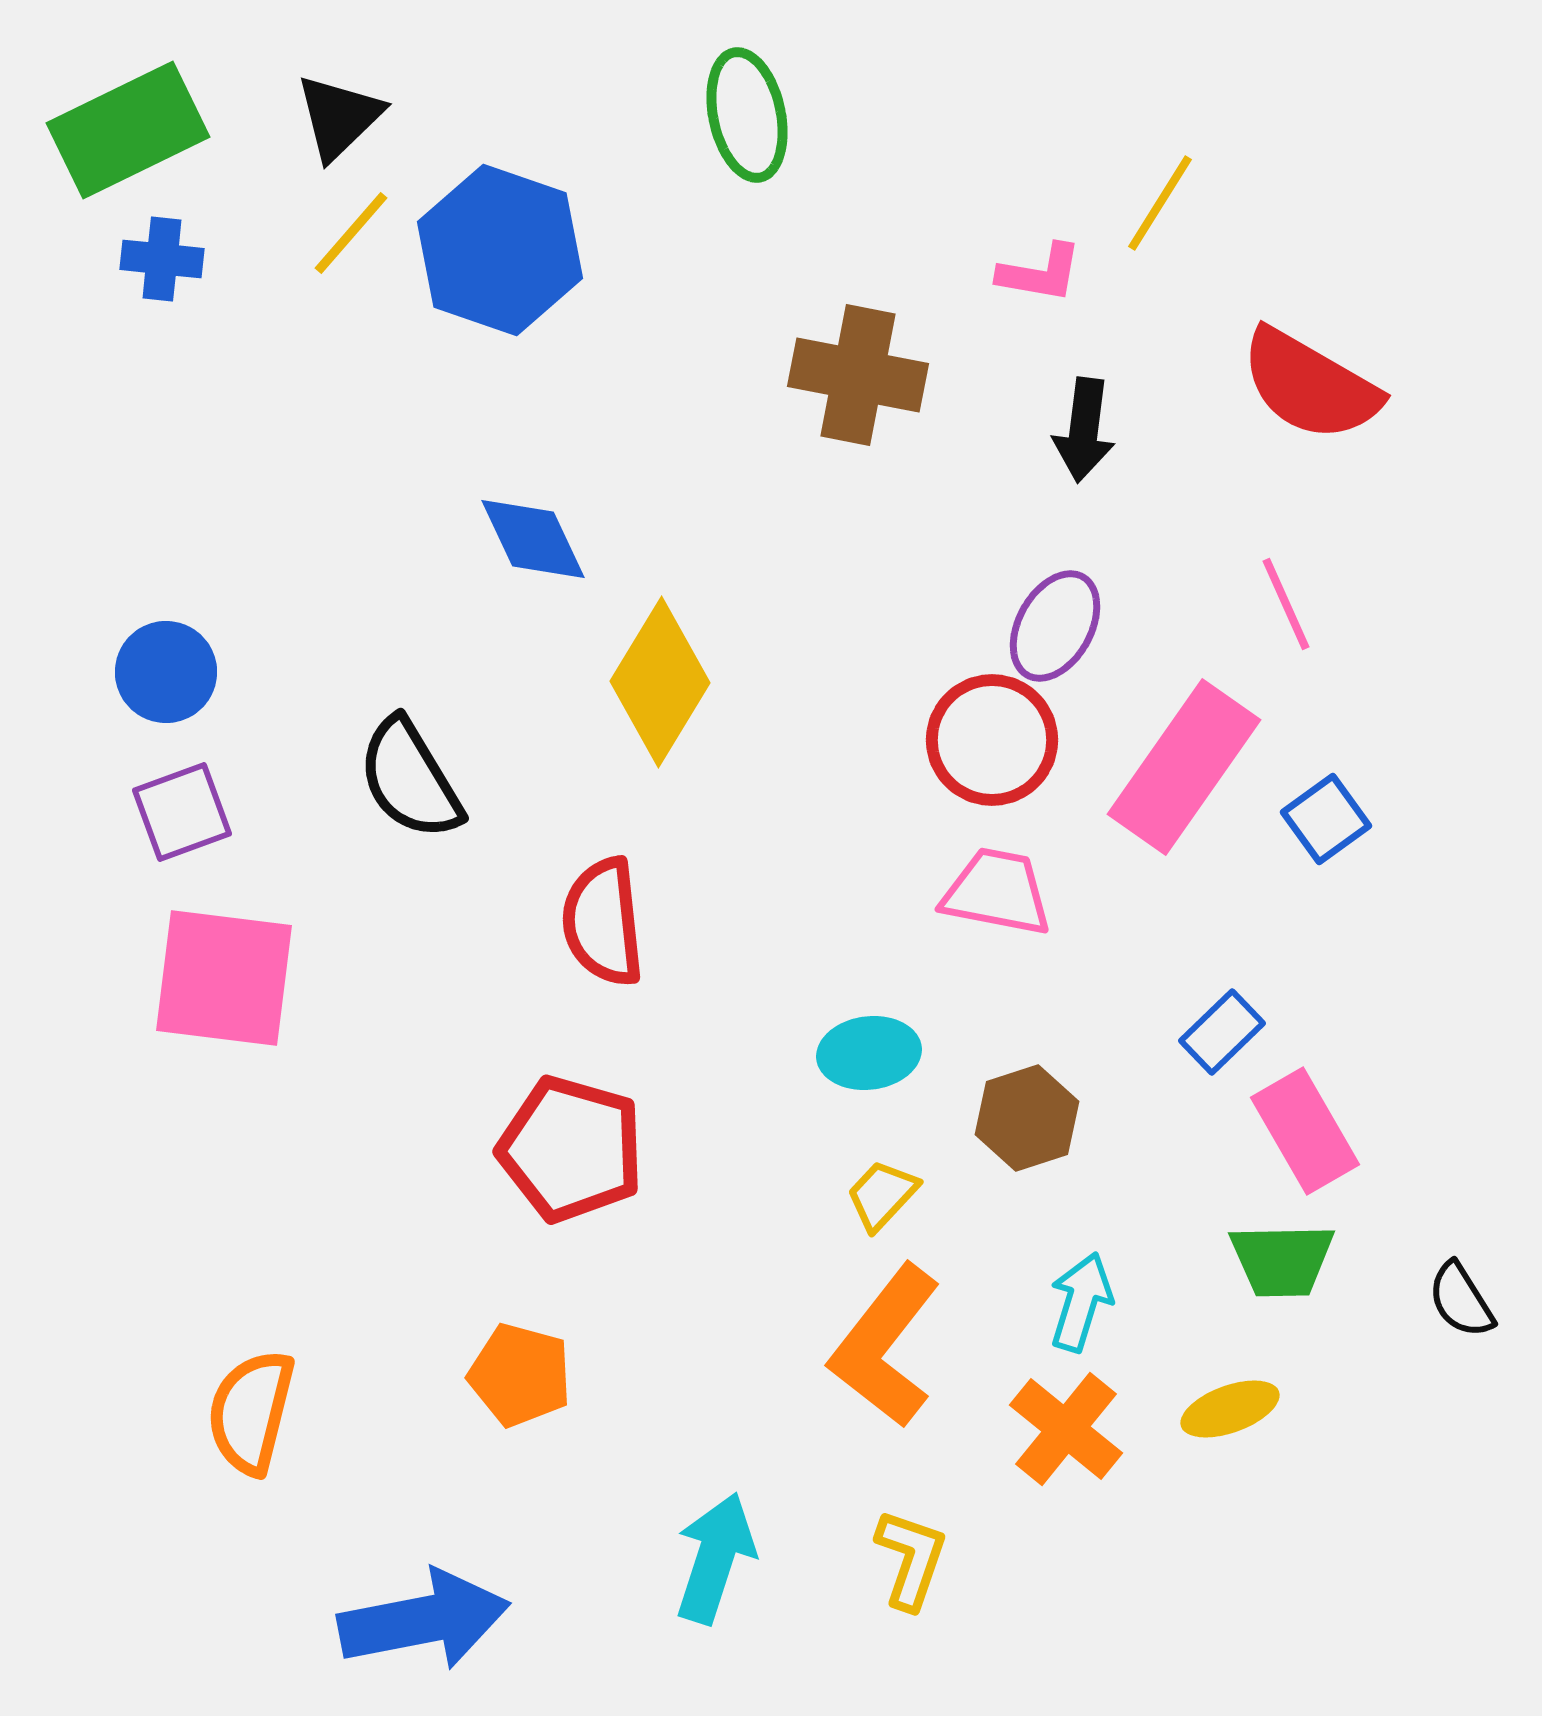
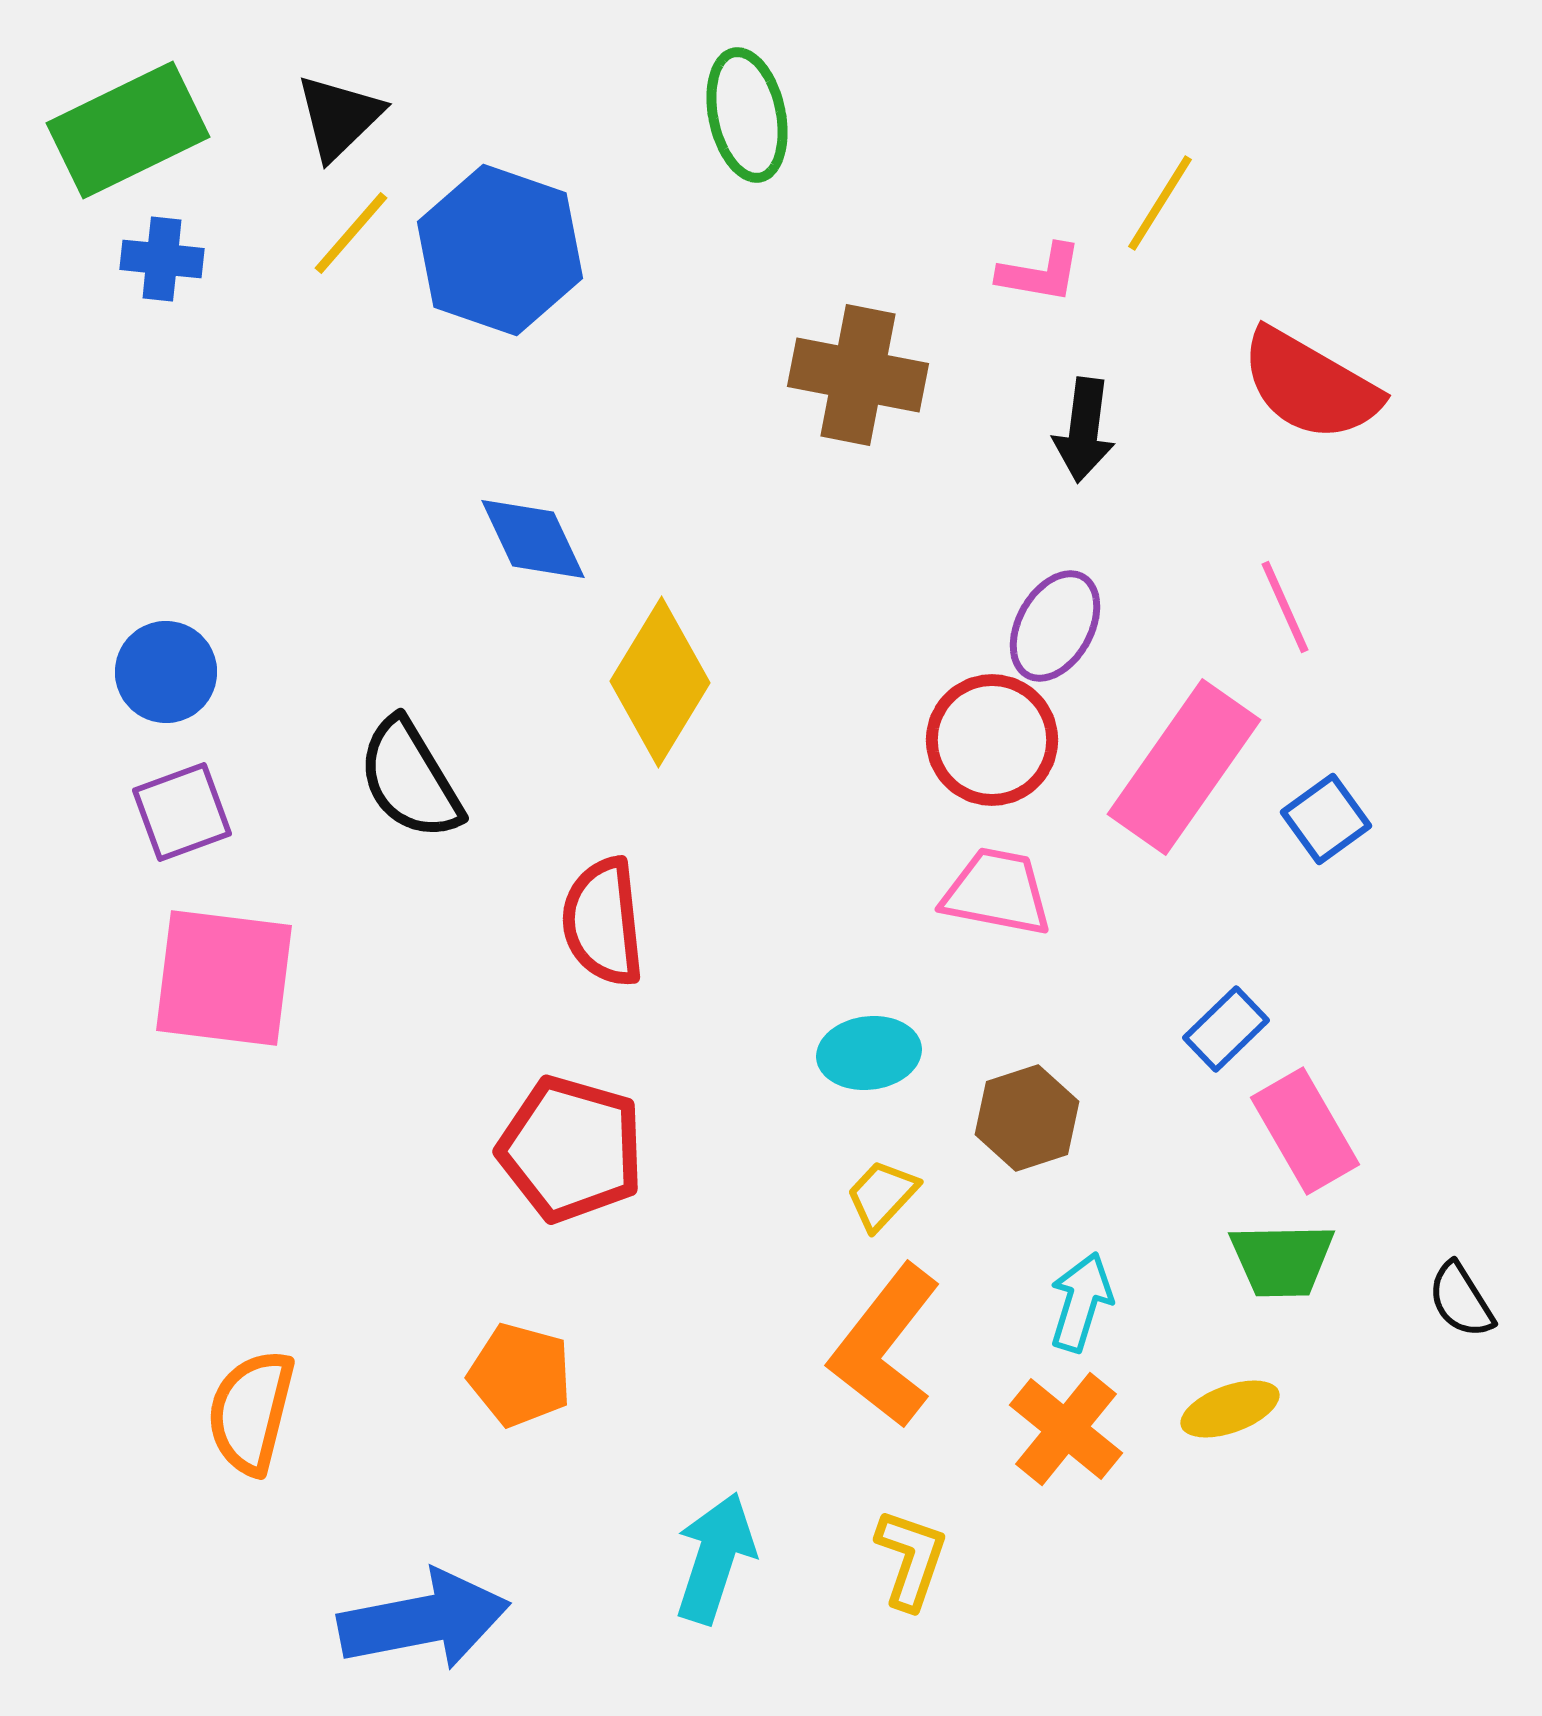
pink line at (1286, 604): moved 1 px left, 3 px down
blue rectangle at (1222, 1032): moved 4 px right, 3 px up
